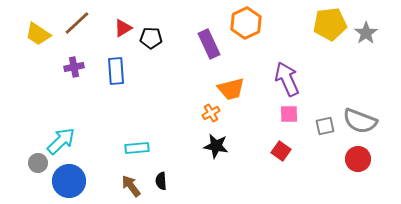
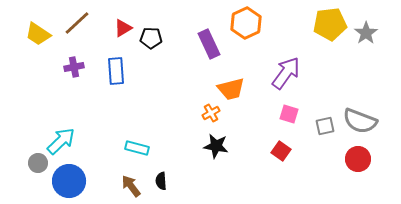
purple arrow: moved 1 px left, 6 px up; rotated 60 degrees clockwise
pink square: rotated 18 degrees clockwise
cyan rectangle: rotated 20 degrees clockwise
